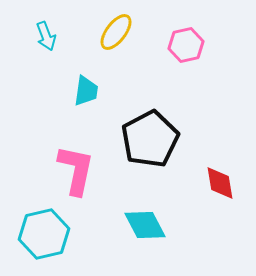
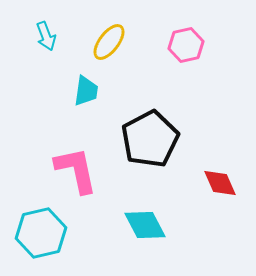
yellow ellipse: moved 7 px left, 10 px down
pink L-shape: rotated 24 degrees counterclockwise
red diamond: rotated 15 degrees counterclockwise
cyan hexagon: moved 3 px left, 1 px up
